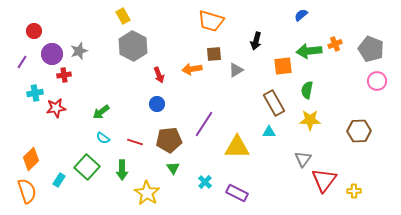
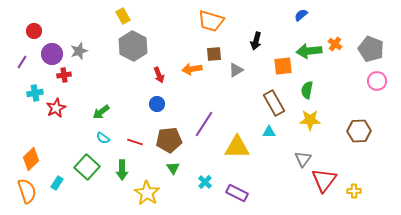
orange cross at (335, 44): rotated 32 degrees counterclockwise
red star at (56, 108): rotated 18 degrees counterclockwise
cyan rectangle at (59, 180): moved 2 px left, 3 px down
